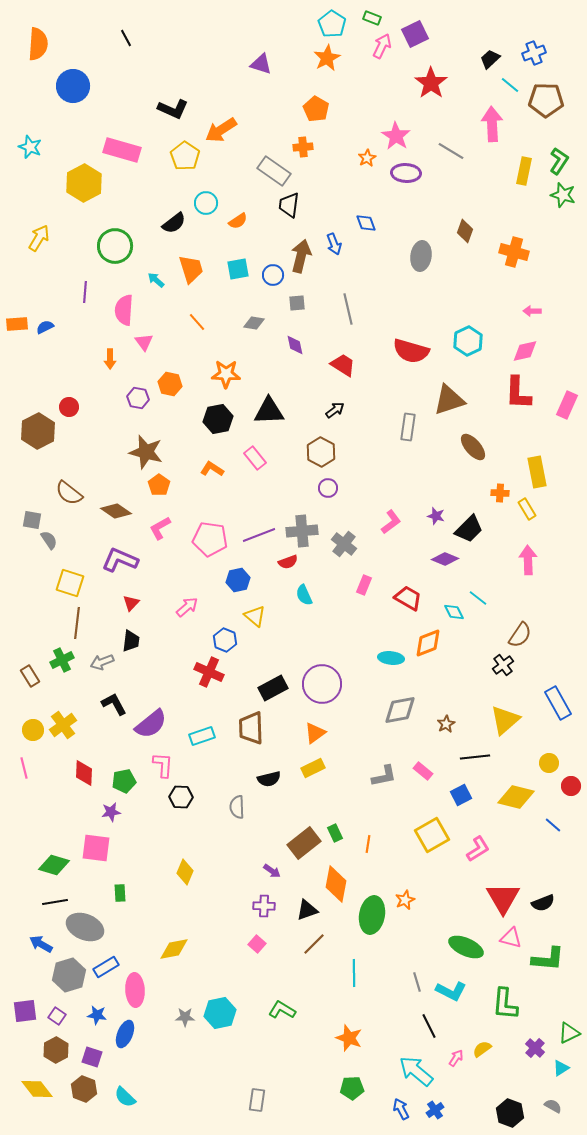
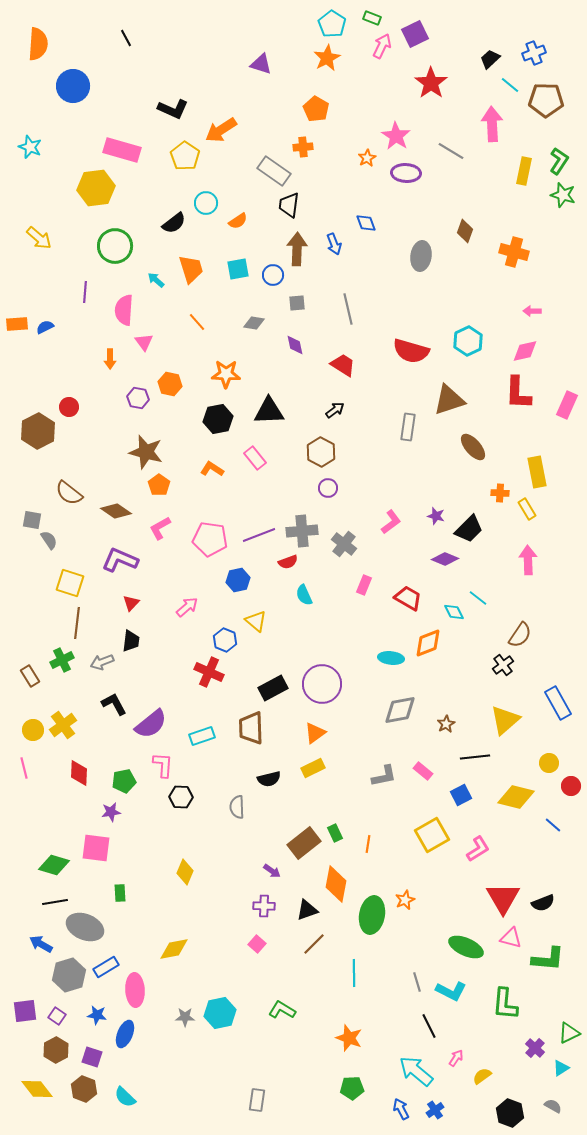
yellow hexagon at (84, 183): moved 12 px right, 5 px down; rotated 21 degrees clockwise
yellow arrow at (39, 238): rotated 100 degrees clockwise
brown arrow at (301, 256): moved 4 px left, 7 px up; rotated 12 degrees counterclockwise
yellow triangle at (255, 616): moved 1 px right, 5 px down
red diamond at (84, 773): moved 5 px left
yellow semicircle at (482, 1049): moved 27 px down
